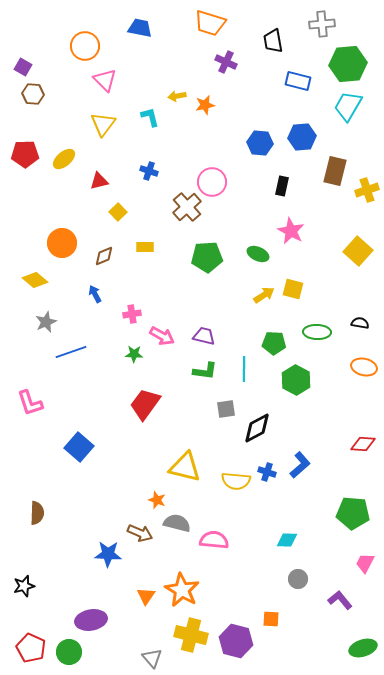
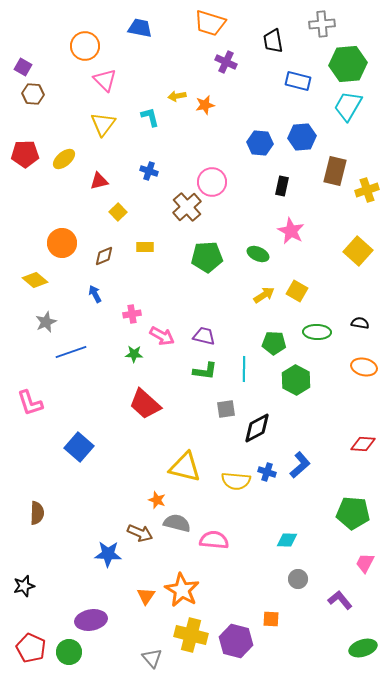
yellow square at (293, 289): moved 4 px right, 2 px down; rotated 15 degrees clockwise
red trapezoid at (145, 404): rotated 84 degrees counterclockwise
